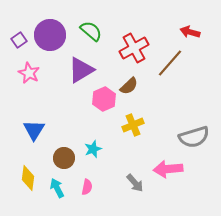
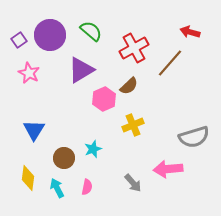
gray arrow: moved 2 px left
